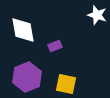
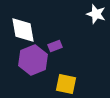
white star: moved 1 px left, 1 px up
purple hexagon: moved 6 px right, 17 px up
